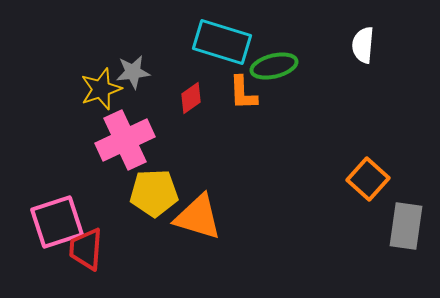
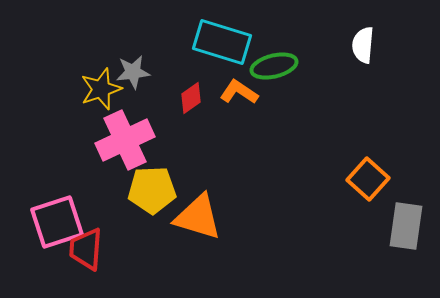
orange L-shape: moved 4 px left, 1 px up; rotated 126 degrees clockwise
yellow pentagon: moved 2 px left, 3 px up
